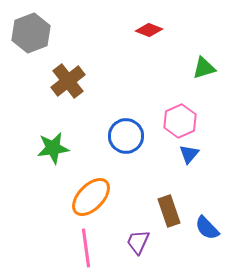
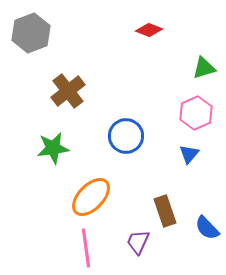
brown cross: moved 10 px down
pink hexagon: moved 16 px right, 8 px up
brown rectangle: moved 4 px left
